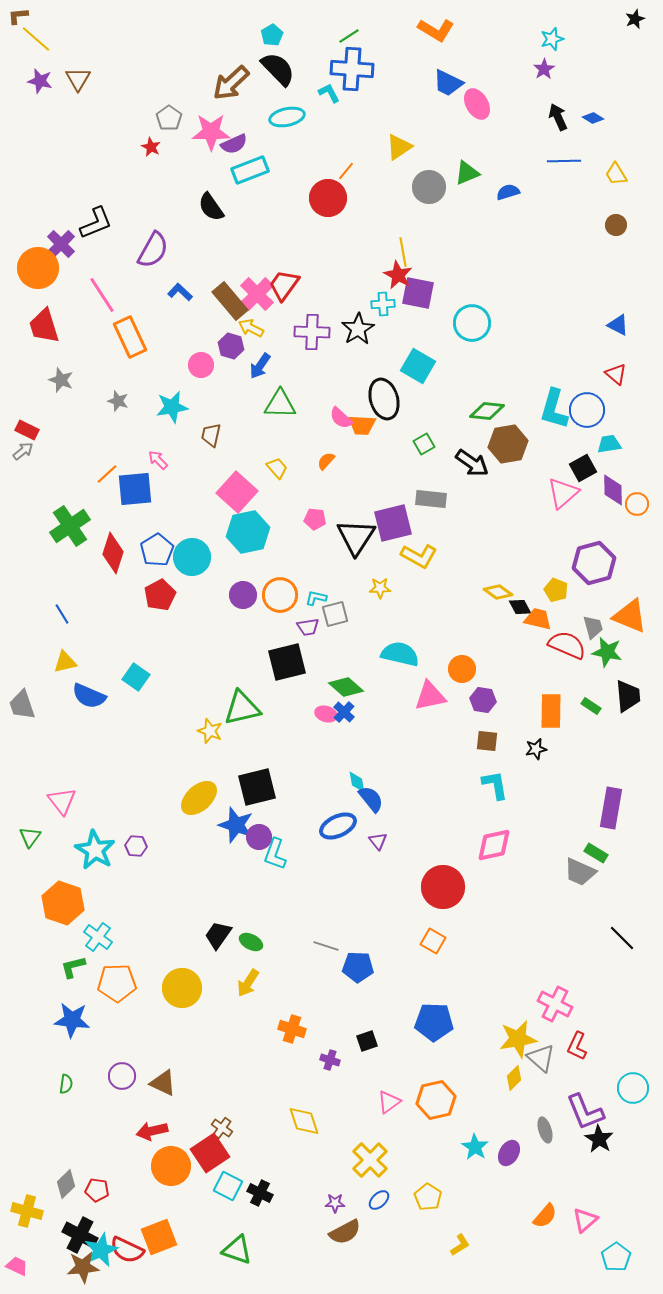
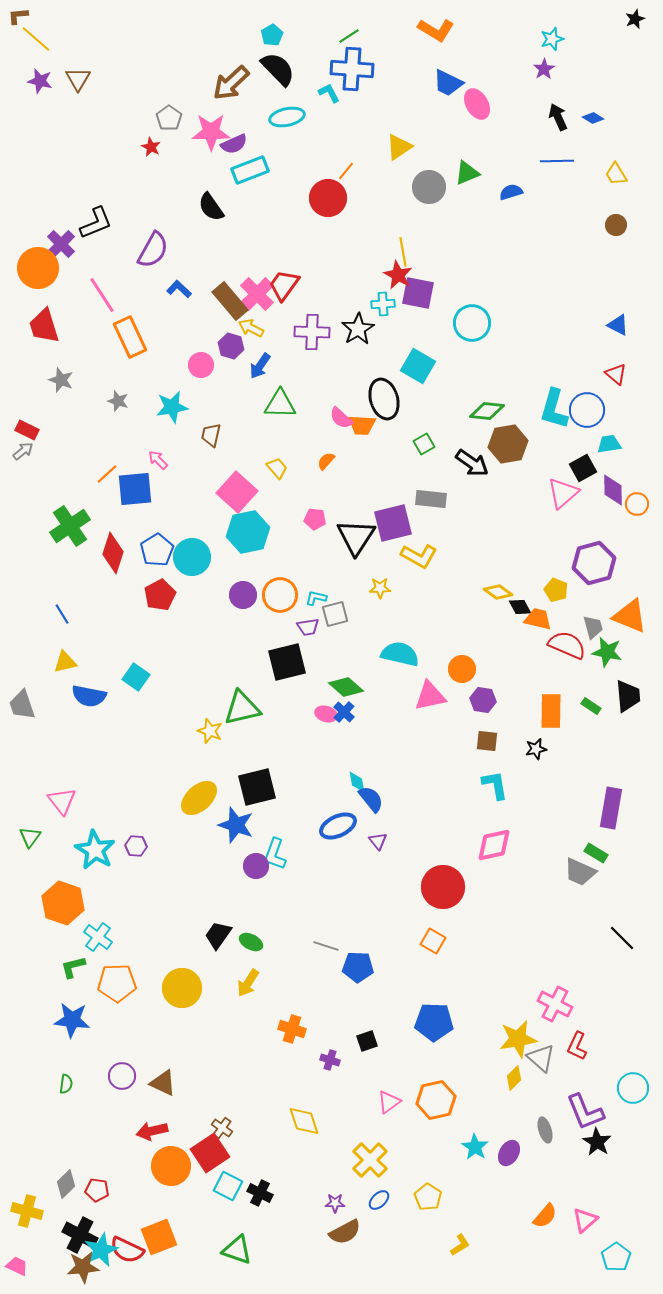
blue line at (564, 161): moved 7 px left
blue semicircle at (508, 192): moved 3 px right
blue L-shape at (180, 292): moved 1 px left, 3 px up
blue semicircle at (89, 696): rotated 12 degrees counterclockwise
purple circle at (259, 837): moved 3 px left, 29 px down
black star at (599, 1139): moved 2 px left, 3 px down
